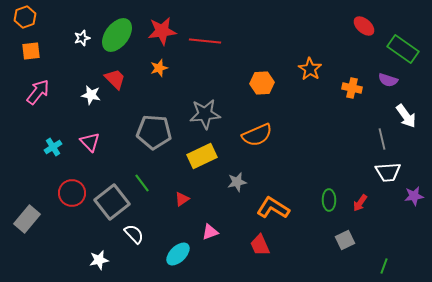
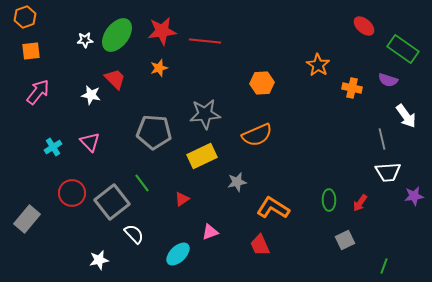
white star at (82, 38): moved 3 px right, 2 px down; rotated 14 degrees clockwise
orange star at (310, 69): moved 8 px right, 4 px up
